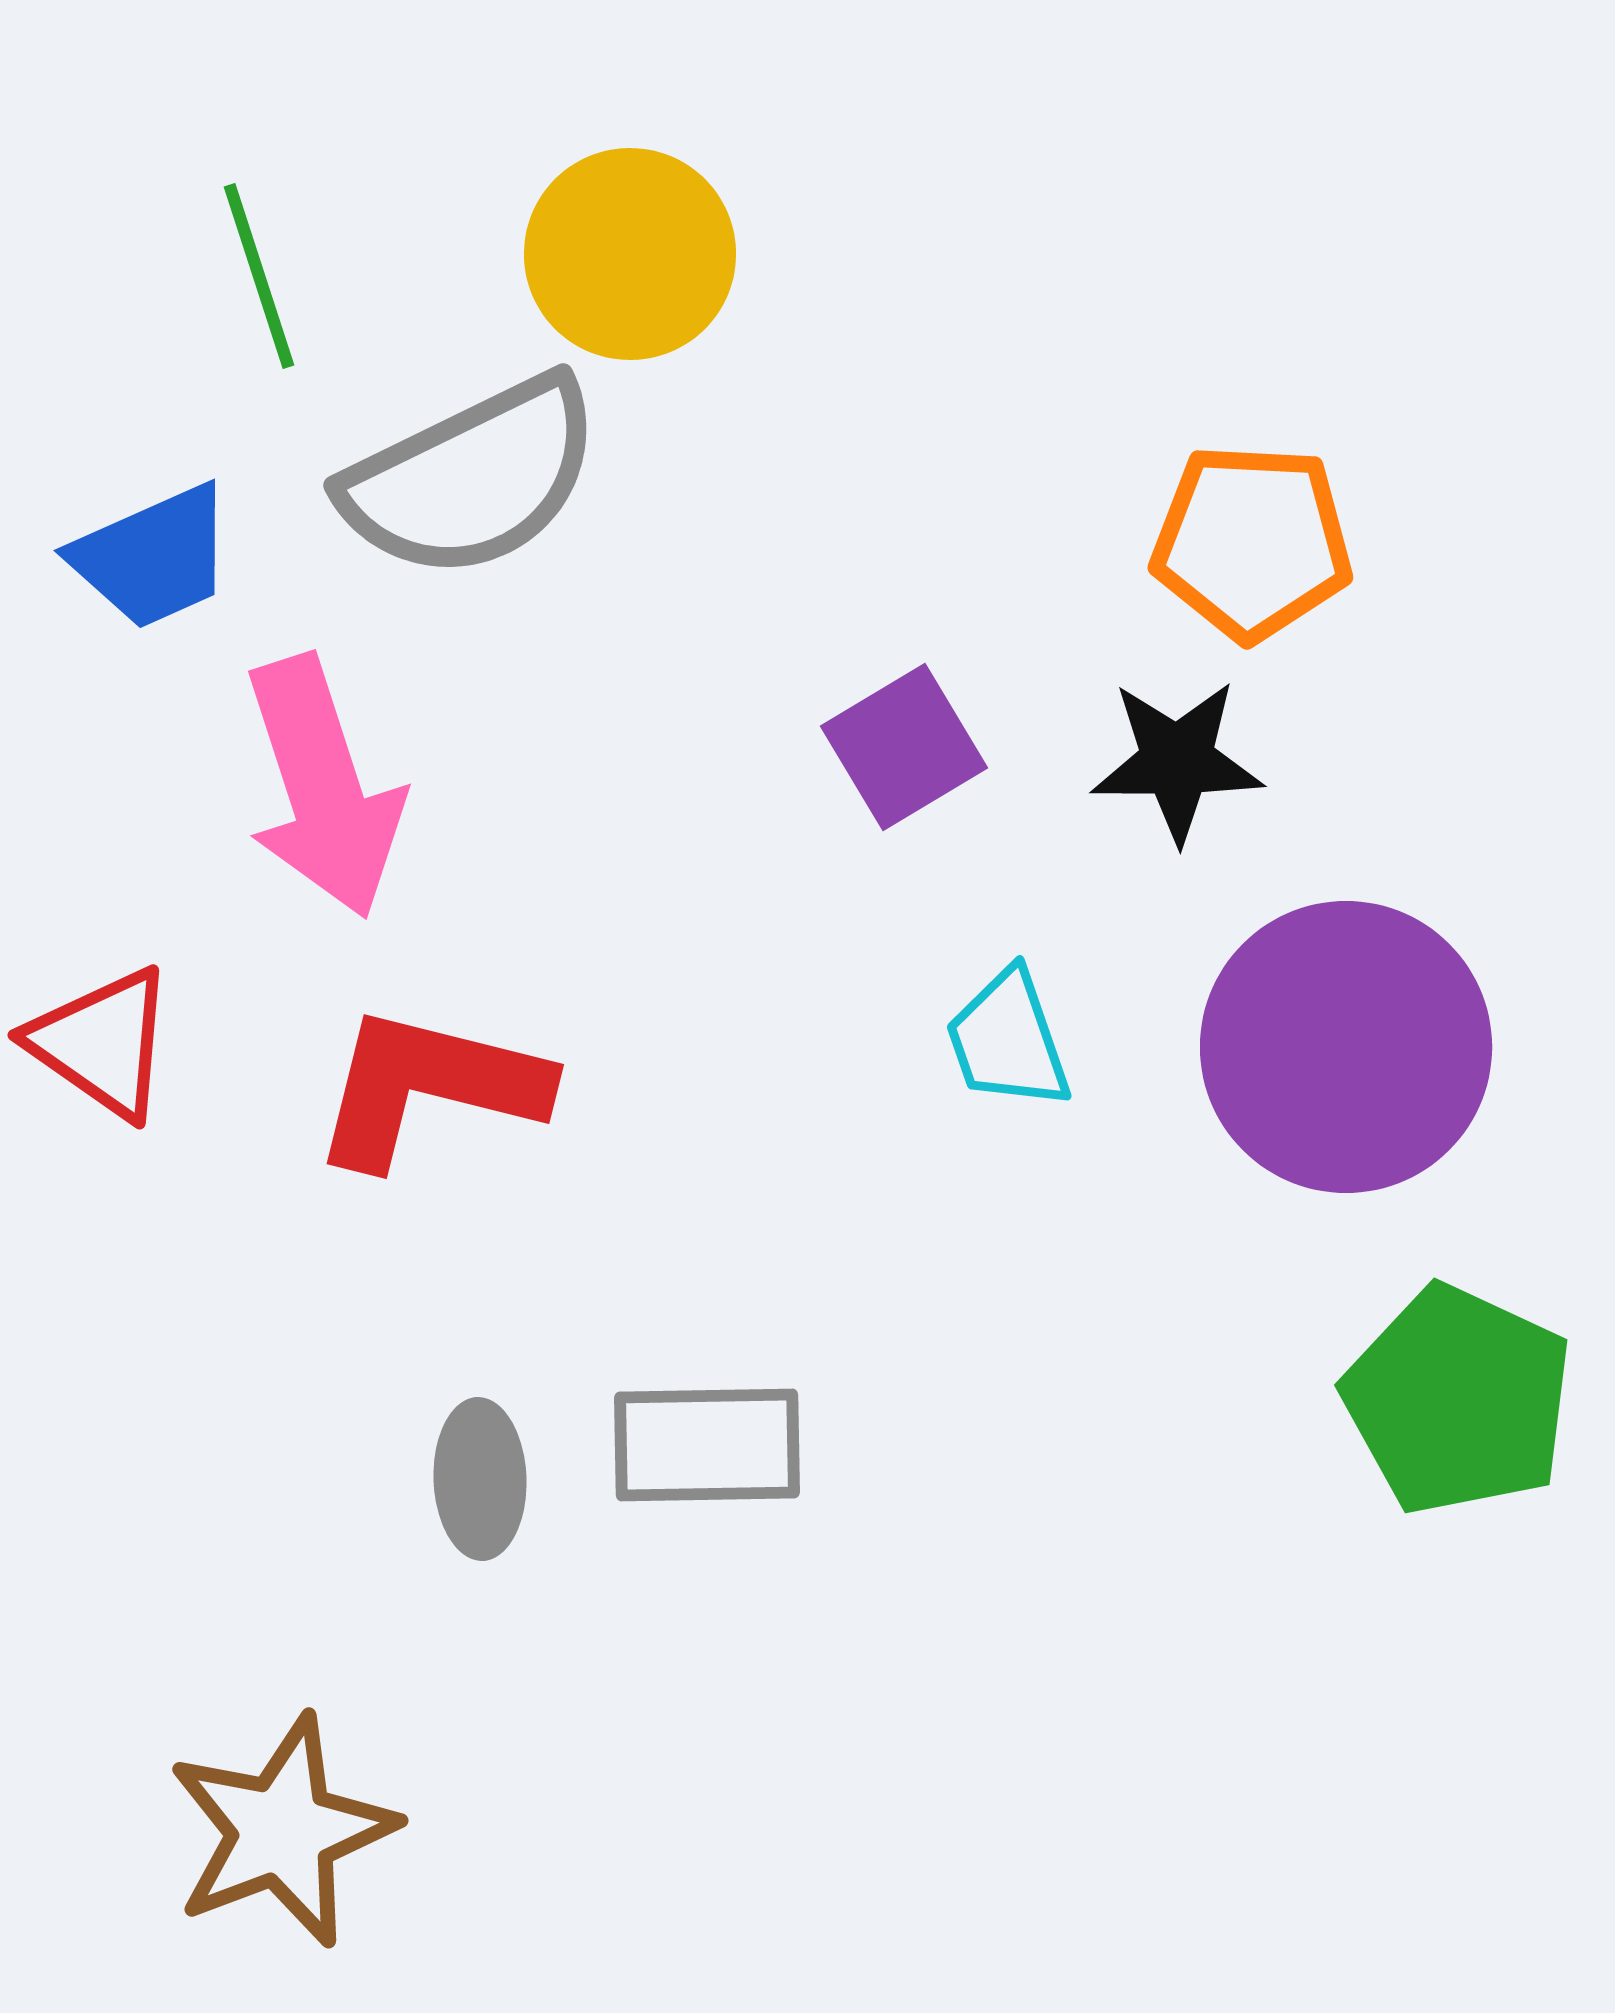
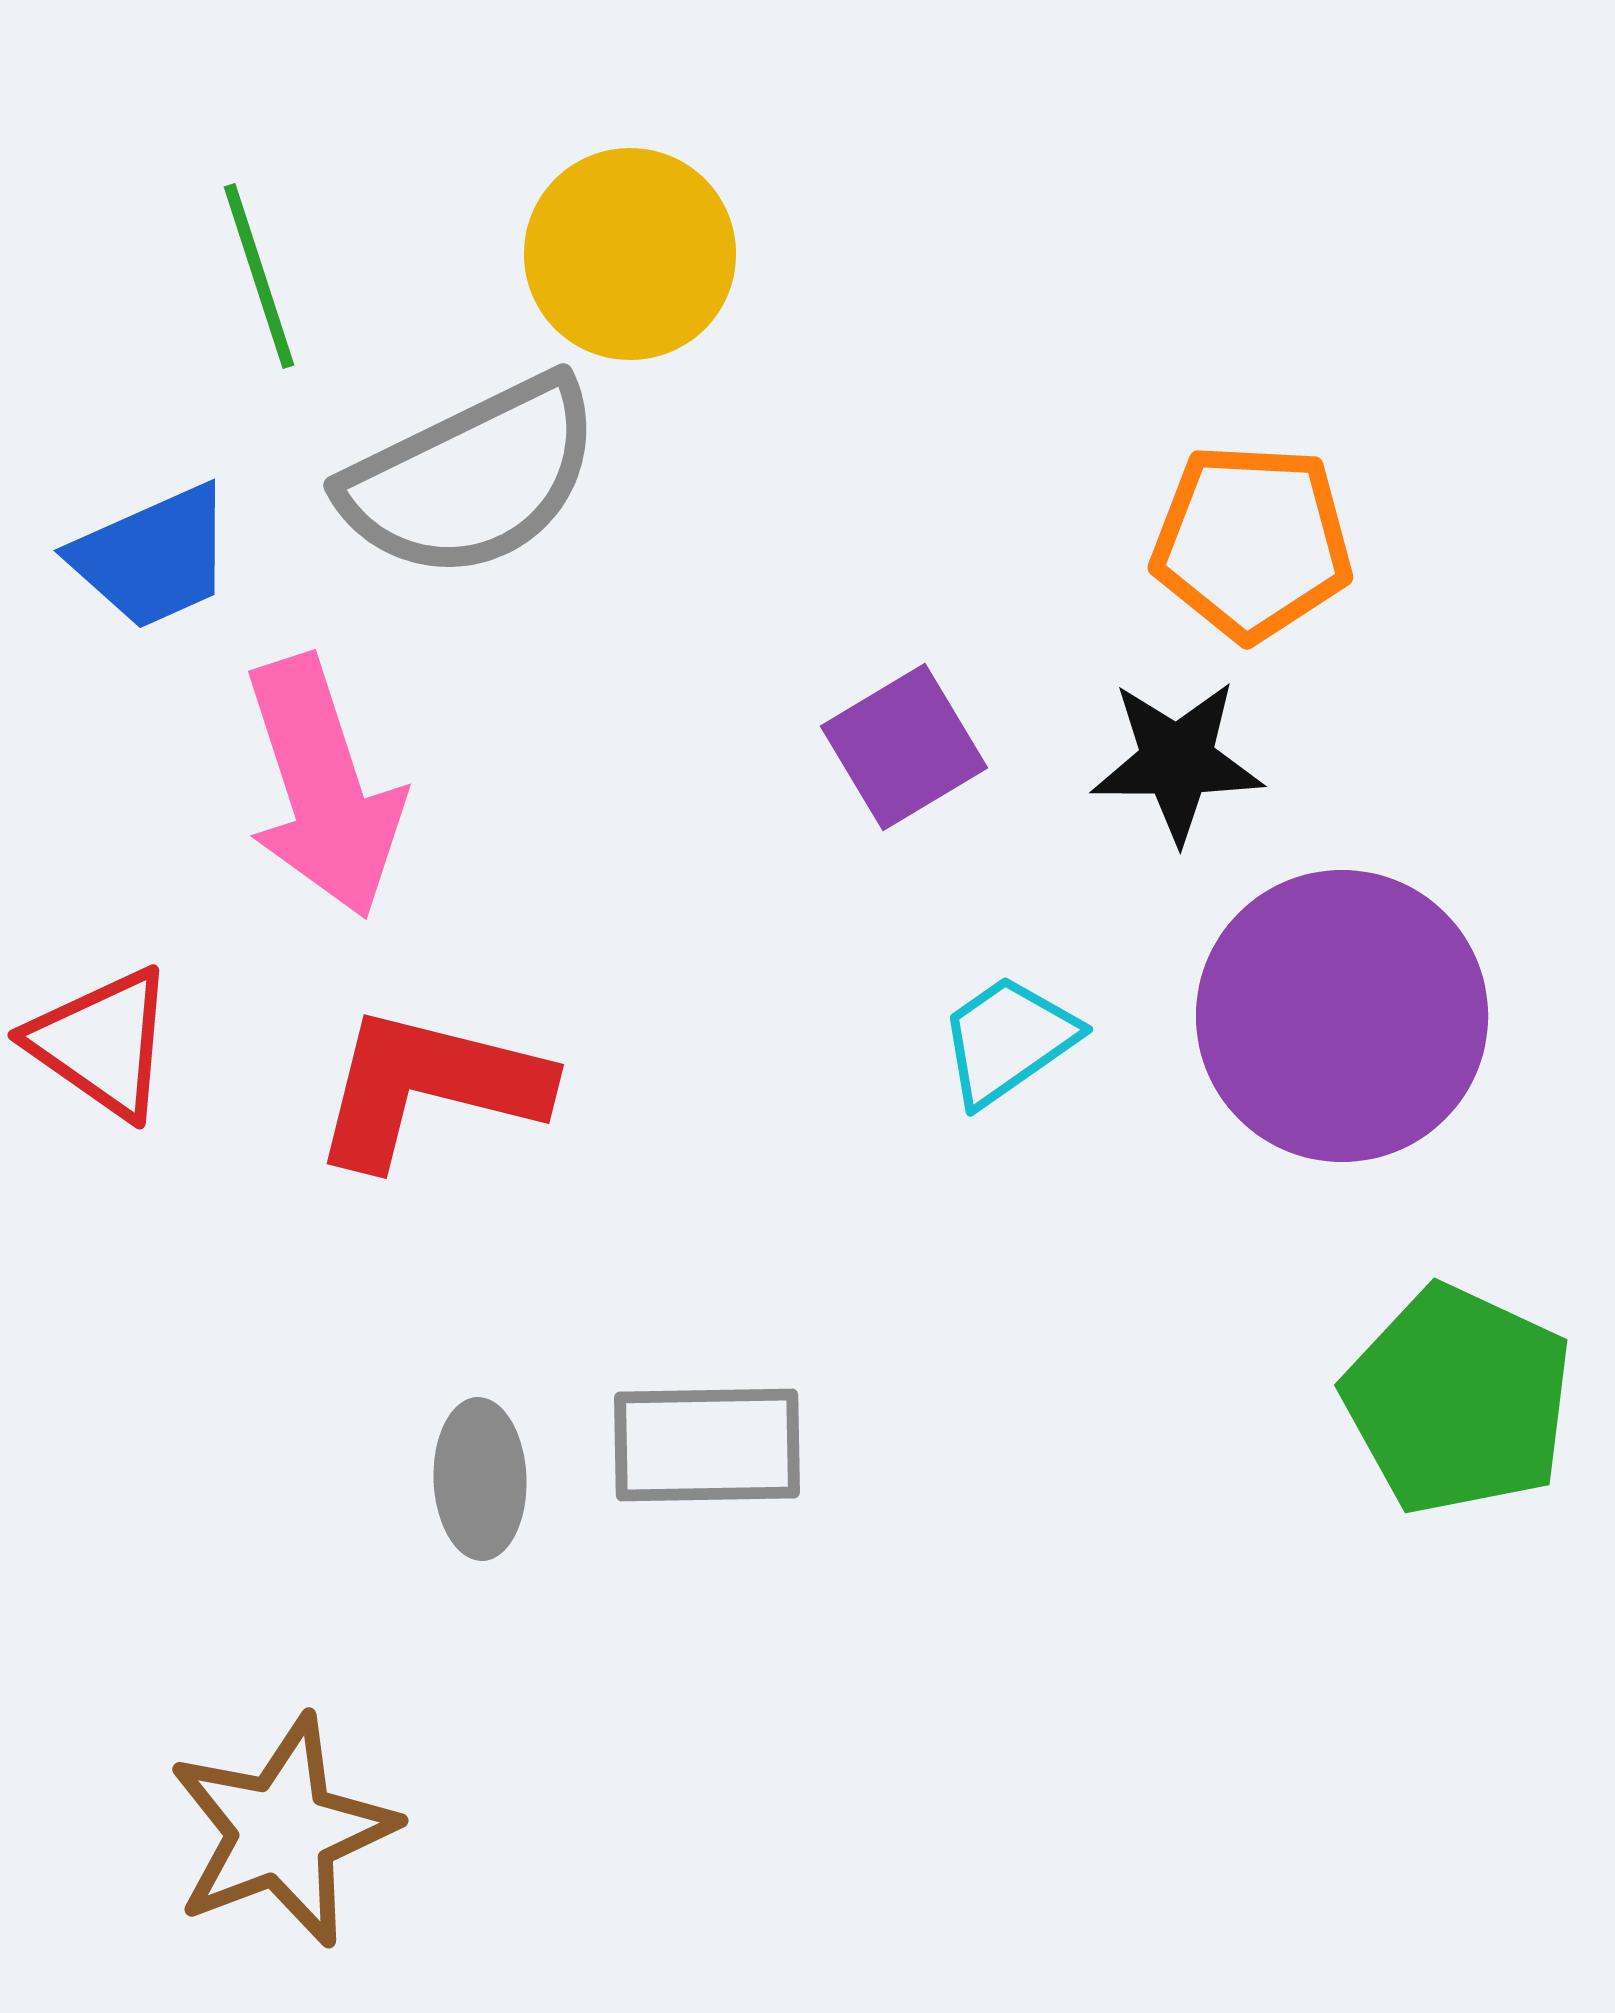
cyan trapezoid: rotated 74 degrees clockwise
purple circle: moved 4 px left, 31 px up
